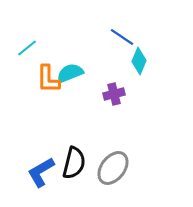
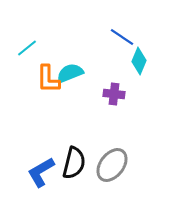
purple cross: rotated 20 degrees clockwise
gray ellipse: moved 1 px left, 3 px up
